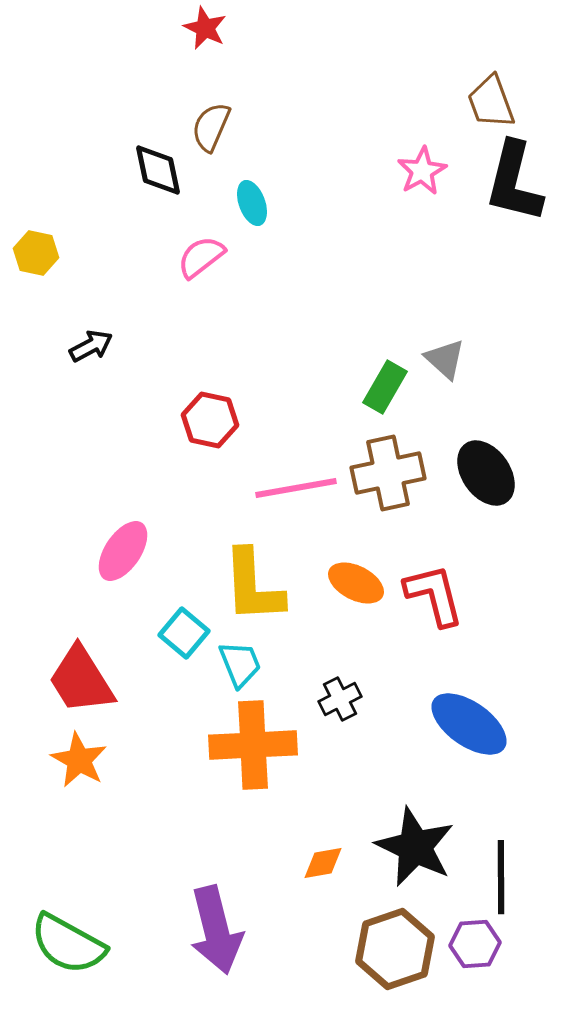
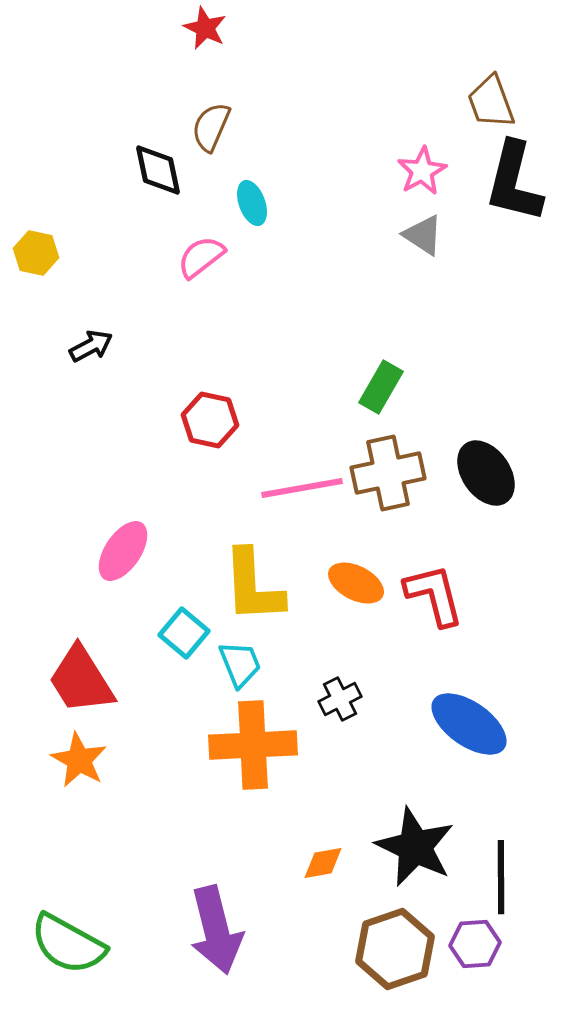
gray triangle: moved 22 px left, 124 px up; rotated 9 degrees counterclockwise
green rectangle: moved 4 px left
pink line: moved 6 px right
